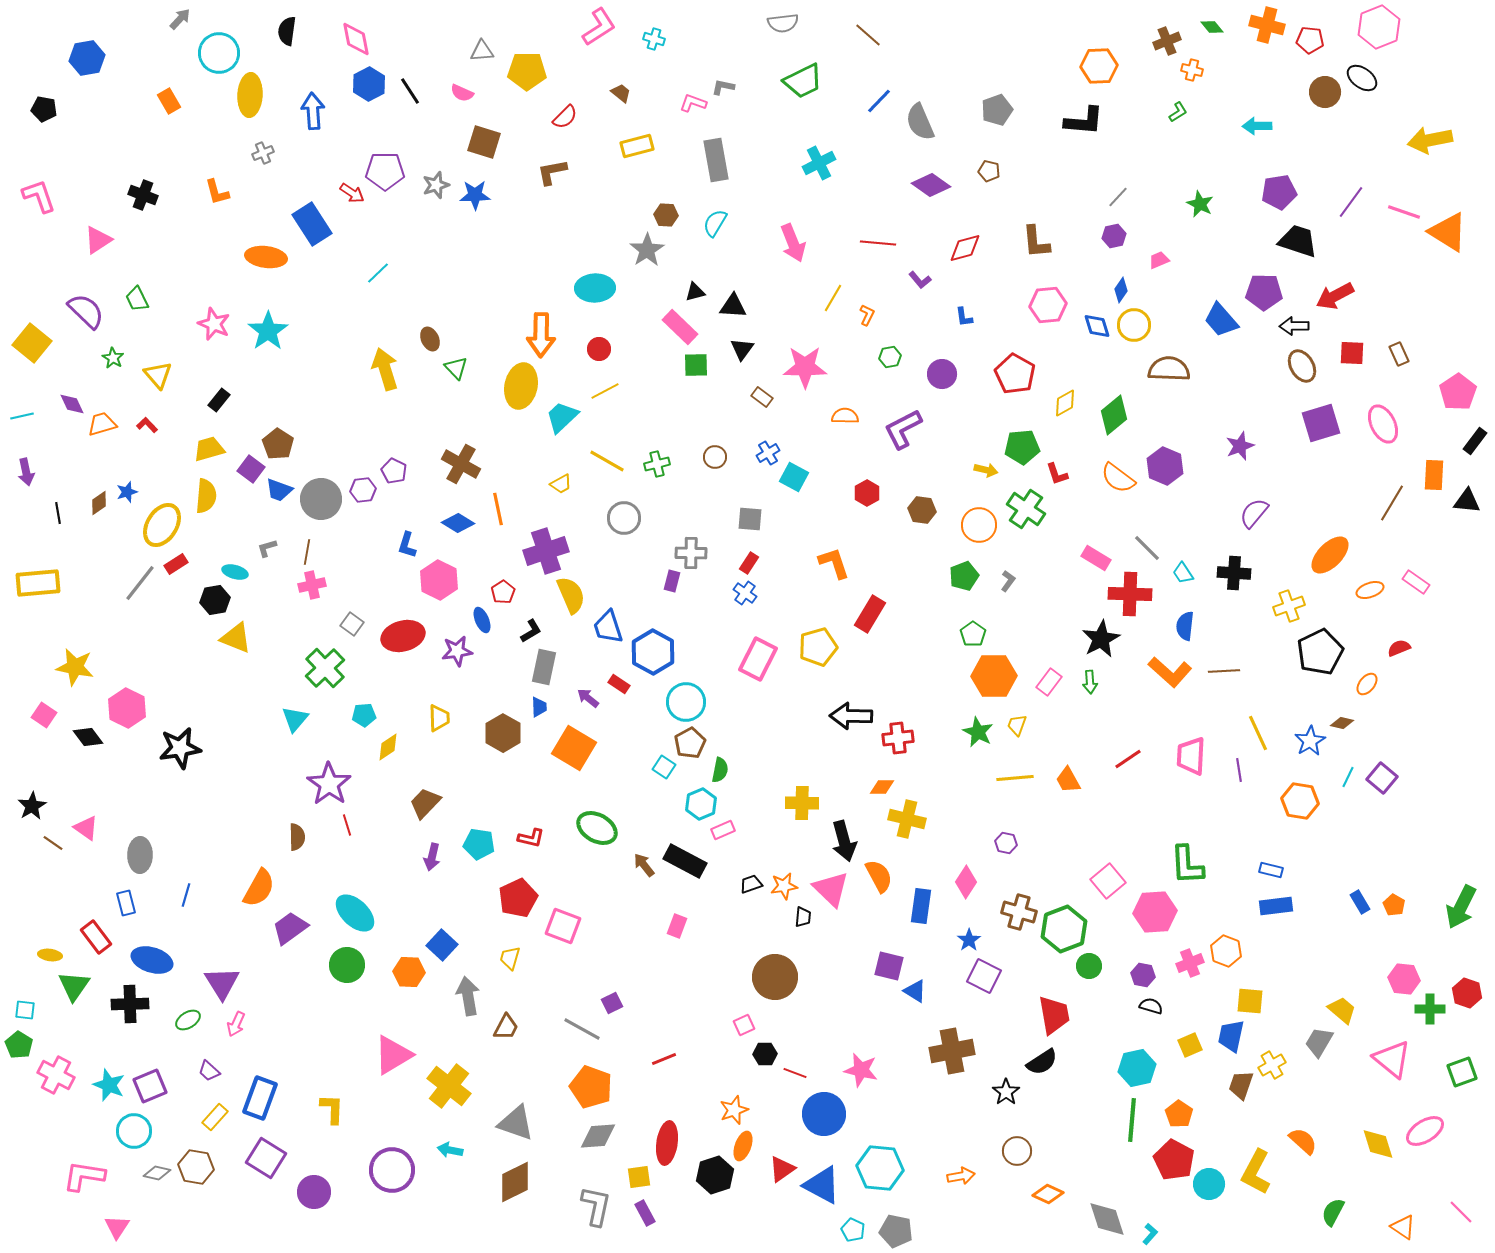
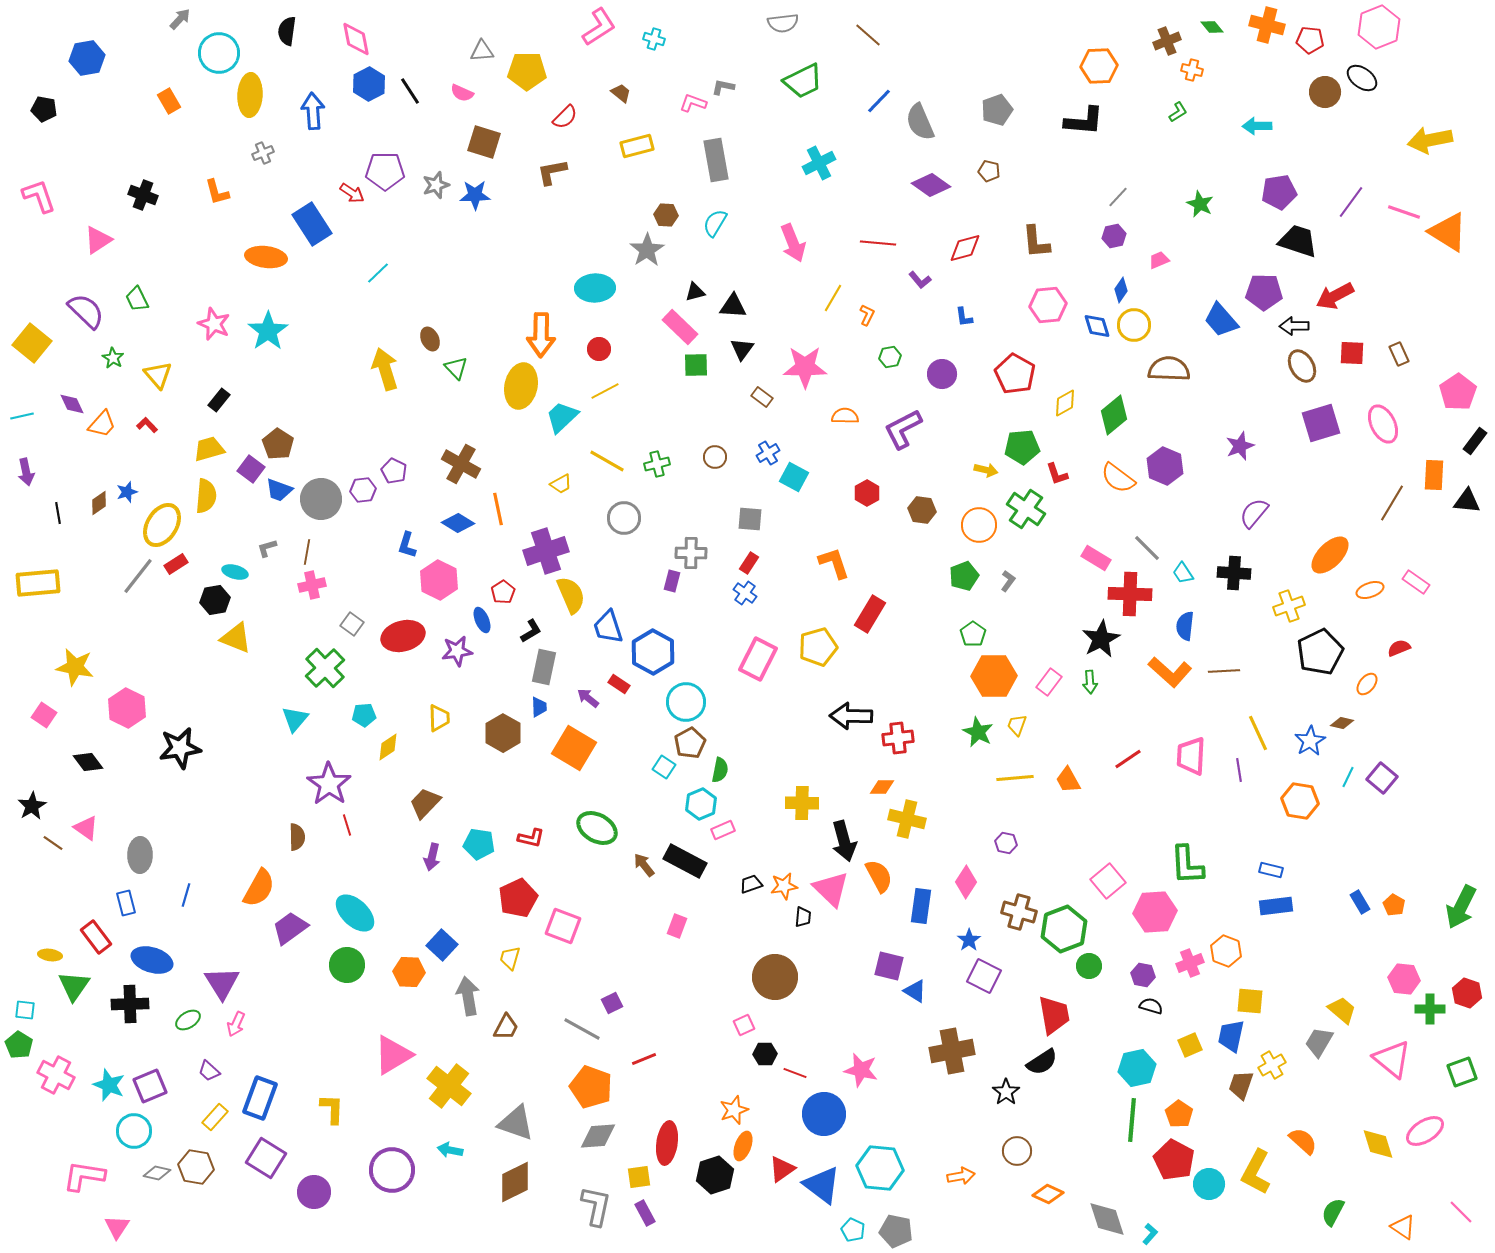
orange trapezoid at (102, 424): rotated 148 degrees clockwise
gray line at (140, 583): moved 2 px left, 7 px up
black diamond at (88, 737): moved 25 px down
red line at (664, 1059): moved 20 px left
blue triangle at (822, 1185): rotated 9 degrees clockwise
